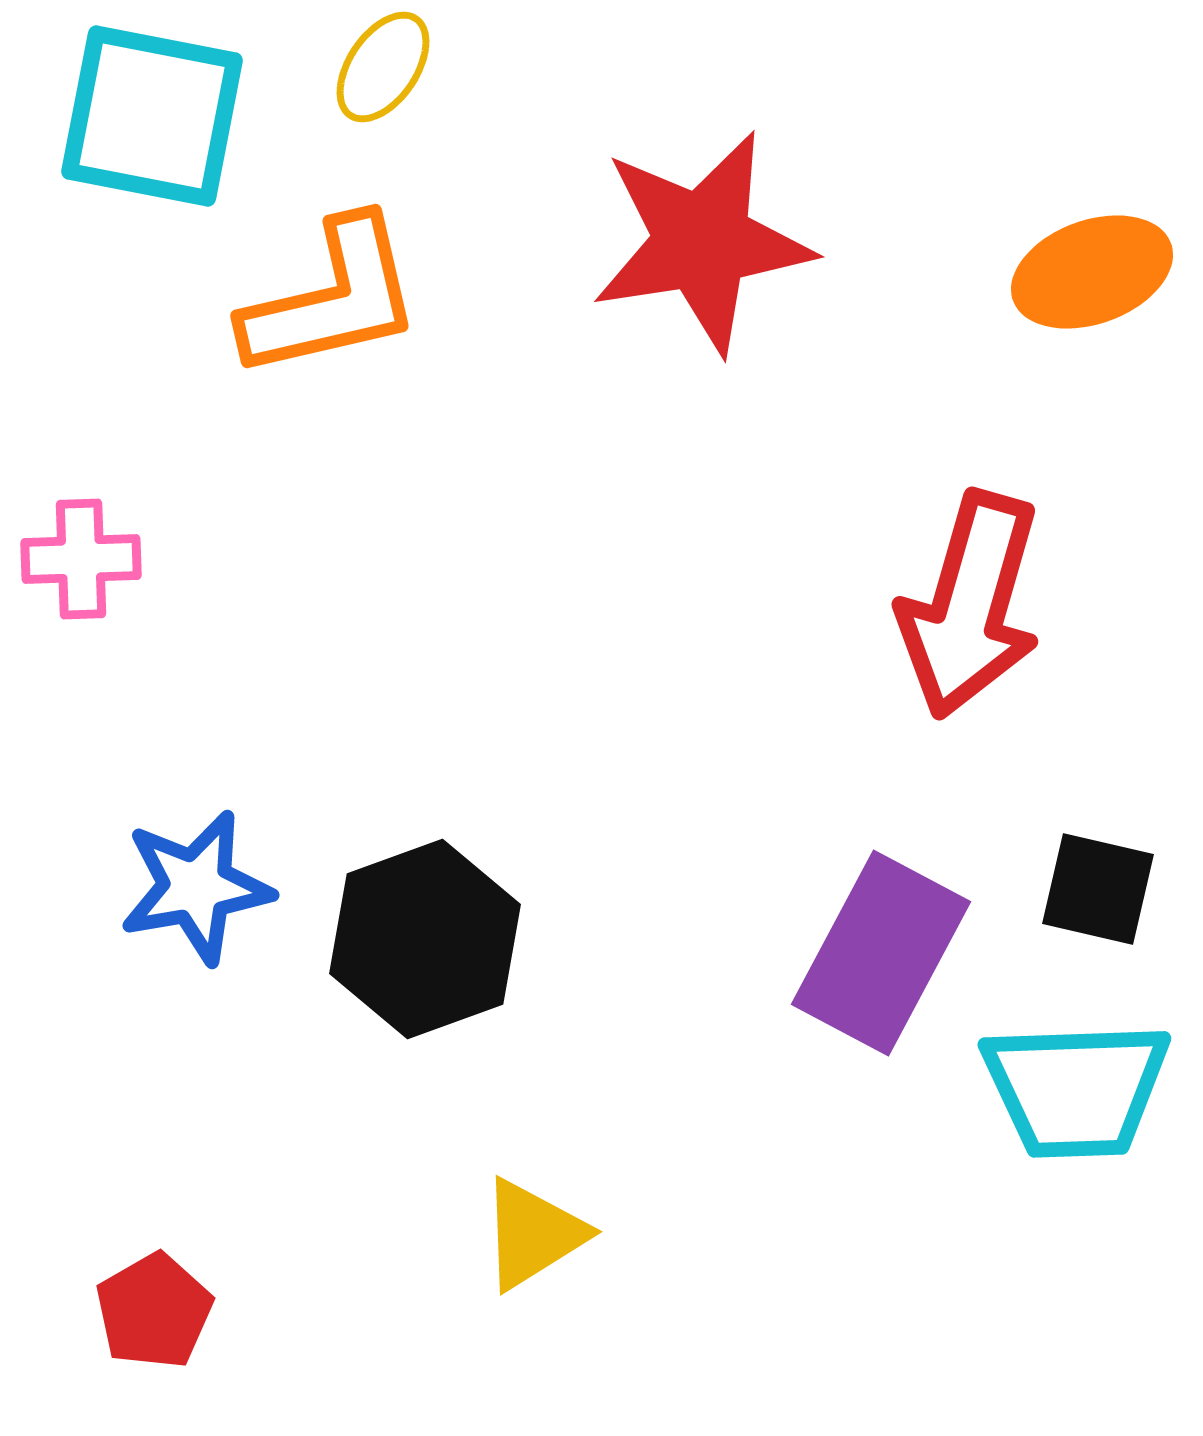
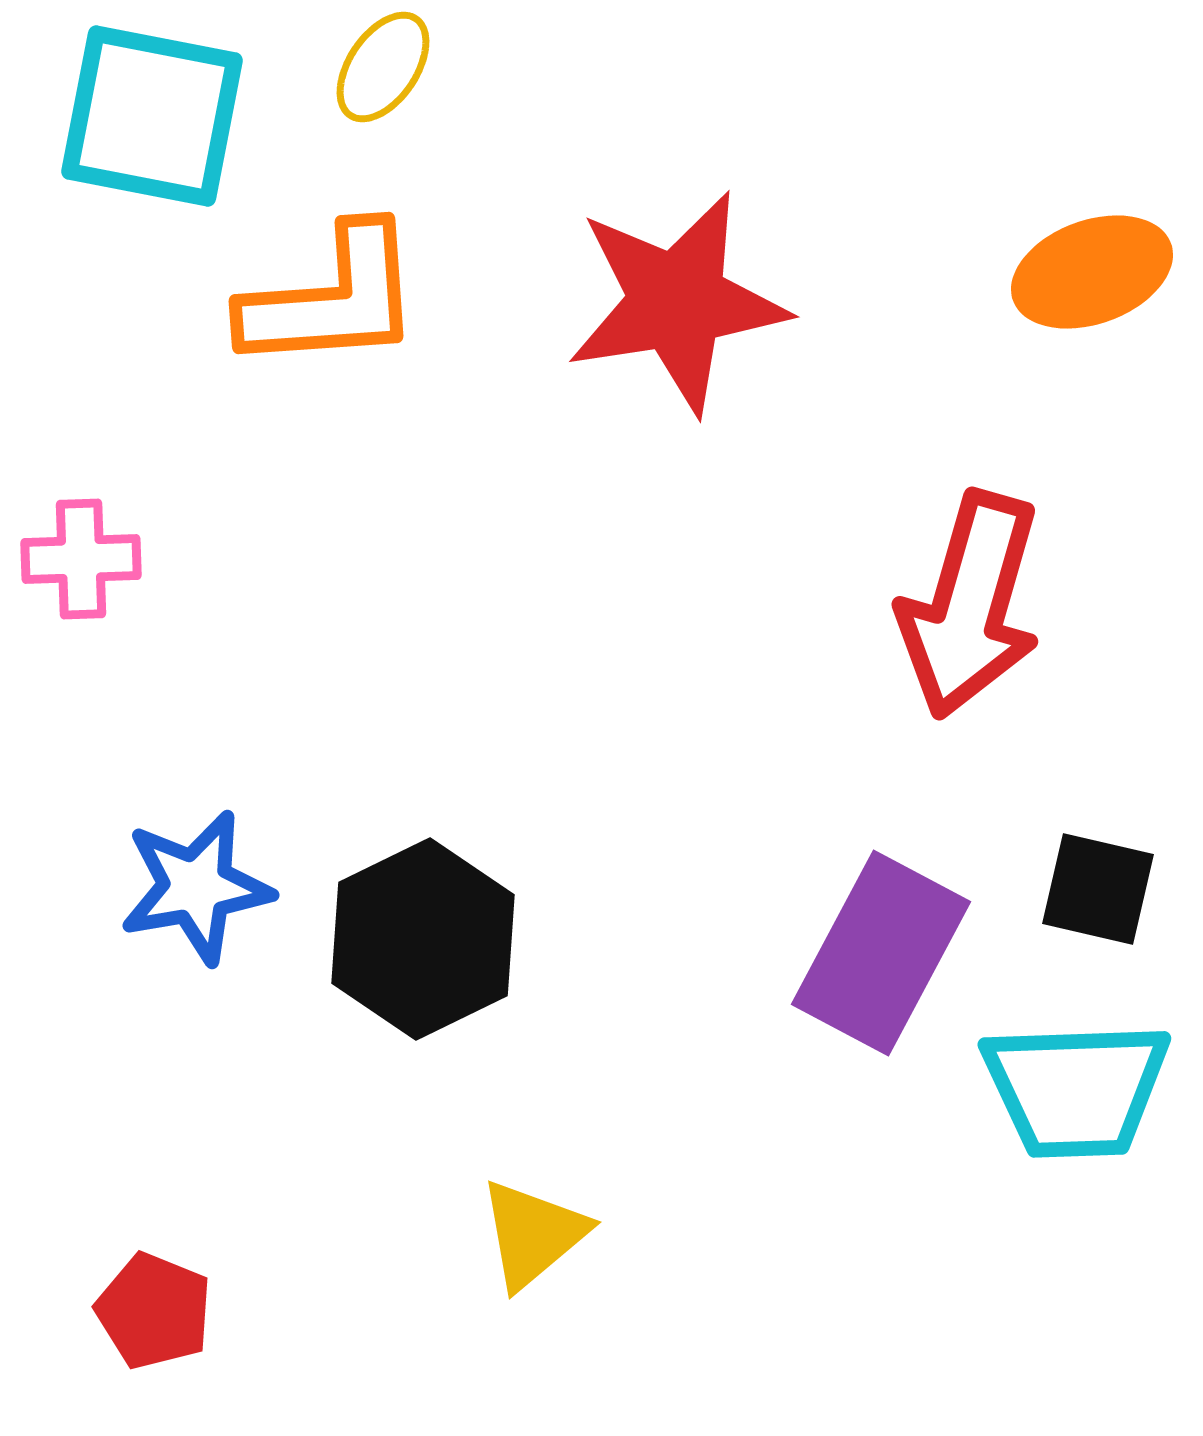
red star: moved 25 px left, 60 px down
orange L-shape: rotated 9 degrees clockwise
black hexagon: moved 2 px left; rotated 6 degrees counterclockwise
yellow triangle: rotated 8 degrees counterclockwise
red pentagon: rotated 20 degrees counterclockwise
